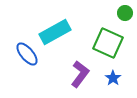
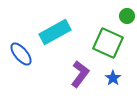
green circle: moved 2 px right, 3 px down
blue ellipse: moved 6 px left
